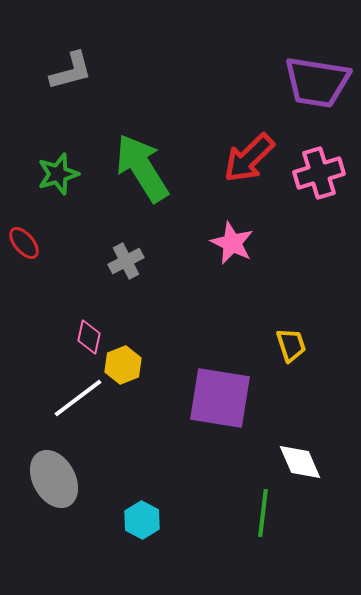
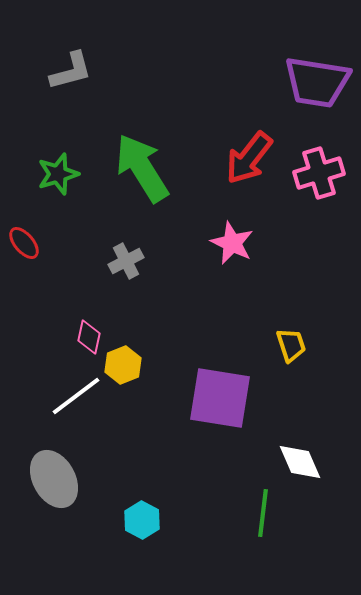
red arrow: rotated 8 degrees counterclockwise
white line: moved 2 px left, 2 px up
